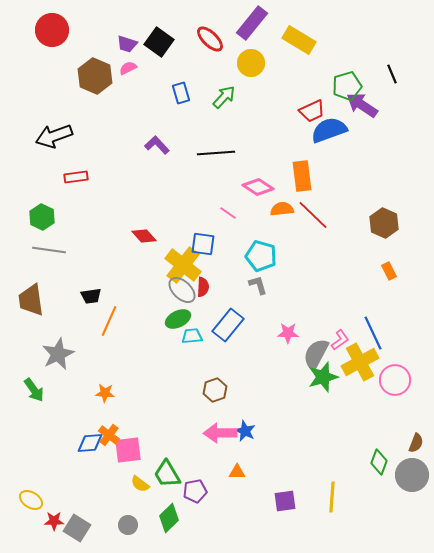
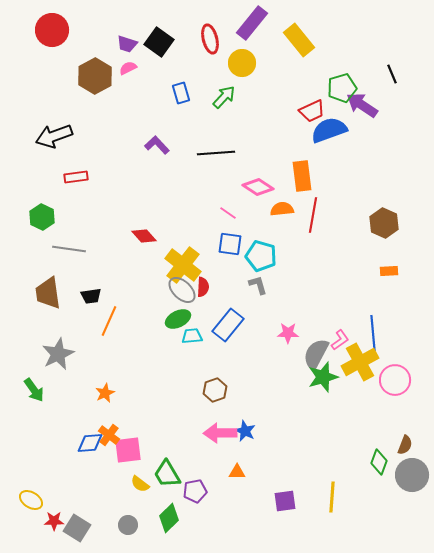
red ellipse at (210, 39): rotated 32 degrees clockwise
yellow rectangle at (299, 40): rotated 20 degrees clockwise
yellow circle at (251, 63): moved 9 px left
brown hexagon at (95, 76): rotated 8 degrees clockwise
green pentagon at (347, 86): moved 5 px left, 2 px down
red line at (313, 215): rotated 56 degrees clockwise
blue square at (203, 244): moved 27 px right
gray line at (49, 250): moved 20 px right, 1 px up
orange rectangle at (389, 271): rotated 66 degrees counterclockwise
brown trapezoid at (31, 300): moved 17 px right, 7 px up
blue line at (373, 333): rotated 20 degrees clockwise
orange star at (105, 393): rotated 30 degrees counterclockwise
brown semicircle at (416, 443): moved 11 px left, 2 px down
